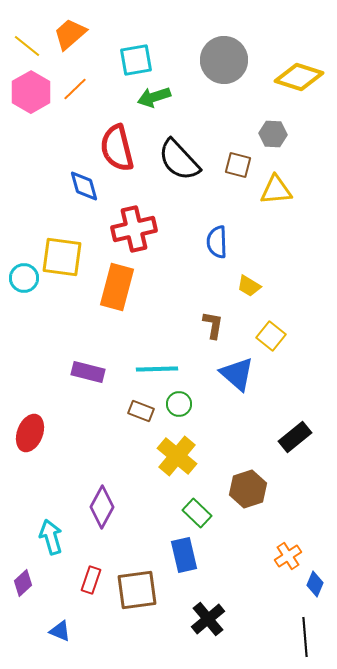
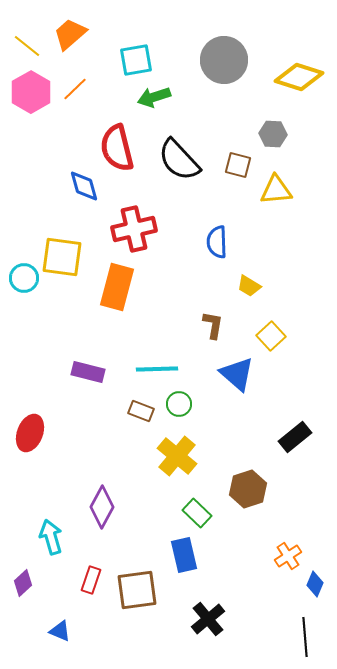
yellow square at (271, 336): rotated 8 degrees clockwise
